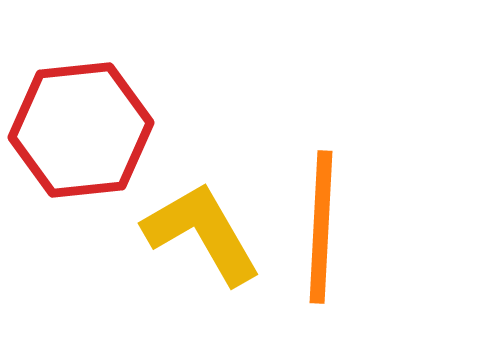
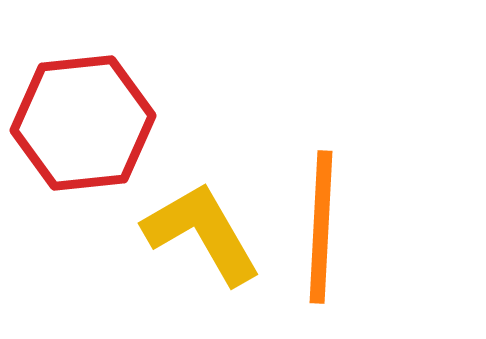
red hexagon: moved 2 px right, 7 px up
